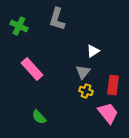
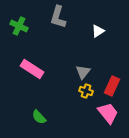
gray L-shape: moved 1 px right, 2 px up
white triangle: moved 5 px right, 20 px up
pink rectangle: rotated 15 degrees counterclockwise
red rectangle: moved 1 px left, 1 px down; rotated 18 degrees clockwise
